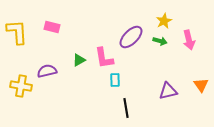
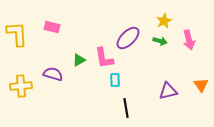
yellow L-shape: moved 2 px down
purple ellipse: moved 3 px left, 1 px down
purple semicircle: moved 6 px right, 3 px down; rotated 30 degrees clockwise
yellow cross: rotated 15 degrees counterclockwise
